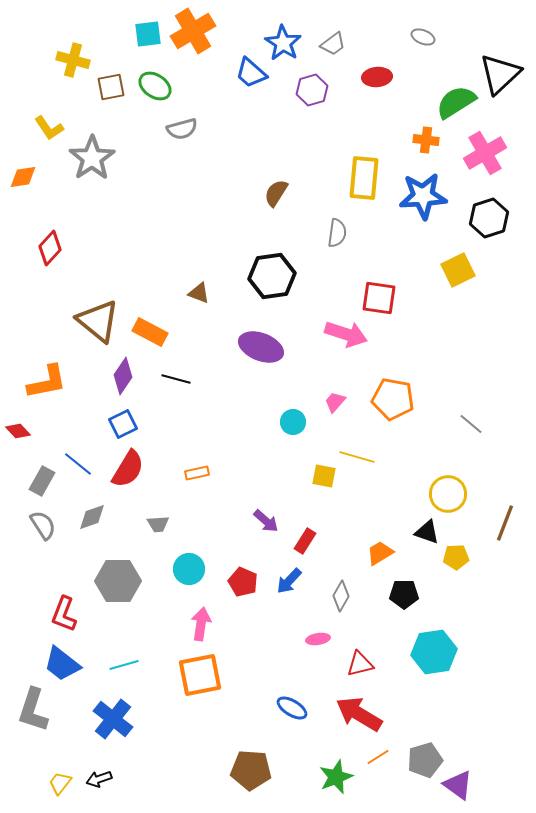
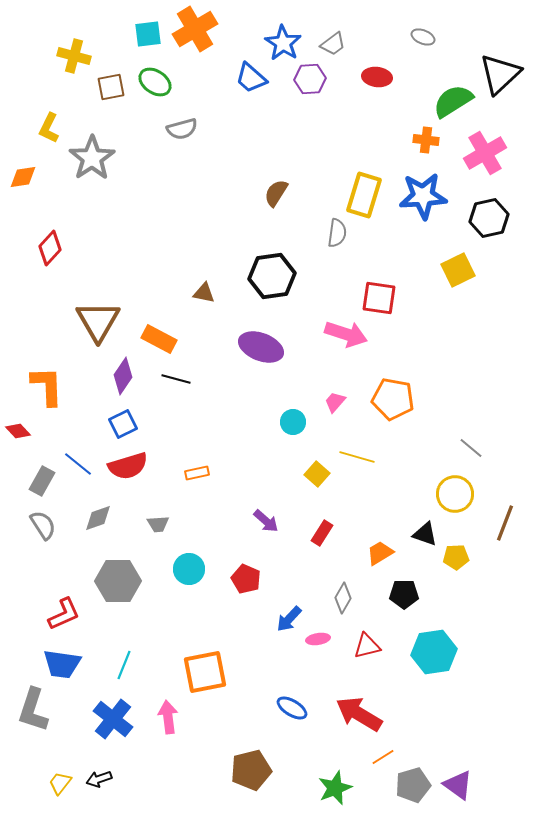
orange cross at (193, 31): moved 2 px right, 2 px up
yellow cross at (73, 60): moved 1 px right, 4 px up
blue trapezoid at (251, 73): moved 5 px down
red ellipse at (377, 77): rotated 12 degrees clockwise
green ellipse at (155, 86): moved 4 px up
purple hexagon at (312, 90): moved 2 px left, 11 px up; rotated 12 degrees clockwise
green semicircle at (456, 102): moved 3 px left, 1 px up
yellow L-shape at (49, 128): rotated 60 degrees clockwise
yellow rectangle at (364, 178): moved 17 px down; rotated 12 degrees clockwise
black hexagon at (489, 218): rotated 6 degrees clockwise
brown triangle at (199, 293): moved 5 px right; rotated 10 degrees counterclockwise
brown triangle at (98, 321): rotated 21 degrees clockwise
orange rectangle at (150, 332): moved 9 px right, 7 px down
orange L-shape at (47, 382): moved 4 px down; rotated 81 degrees counterclockwise
gray line at (471, 424): moved 24 px down
red semicircle at (128, 469): moved 3 px up; rotated 42 degrees clockwise
yellow square at (324, 476): moved 7 px left, 2 px up; rotated 30 degrees clockwise
yellow circle at (448, 494): moved 7 px right
gray diamond at (92, 517): moved 6 px right, 1 px down
black triangle at (427, 532): moved 2 px left, 2 px down
red rectangle at (305, 541): moved 17 px right, 8 px up
blue arrow at (289, 581): moved 38 px down
red pentagon at (243, 582): moved 3 px right, 3 px up
gray diamond at (341, 596): moved 2 px right, 2 px down
red L-shape at (64, 614): rotated 135 degrees counterclockwise
pink arrow at (201, 624): moved 33 px left, 93 px down; rotated 16 degrees counterclockwise
blue trapezoid at (62, 664): rotated 30 degrees counterclockwise
red triangle at (360, 664): moved 7 px right, 18 px up
cyan line at (124, 665): rotated 52 degrees counterclockwise
orange square at (200, 675): moved 5 px right, 3 px up
orange line at (378, 757): moved 5 px right
gray pentagon at (425, 760): moved 12 px left, 25 px down
brown pentagon at (251, 770): rotated 18 degrees counterclockwise
green star at (336, 777): moved 1 px left, 11 px down
